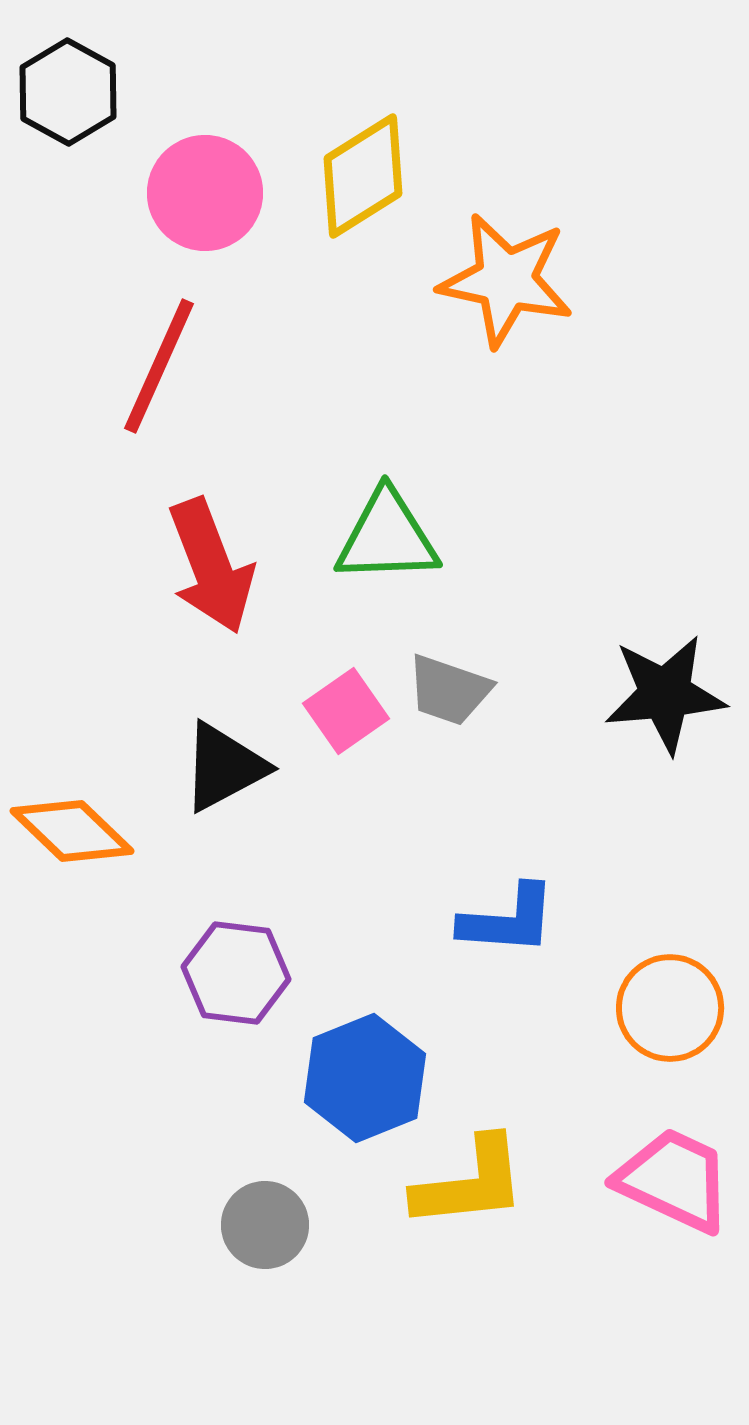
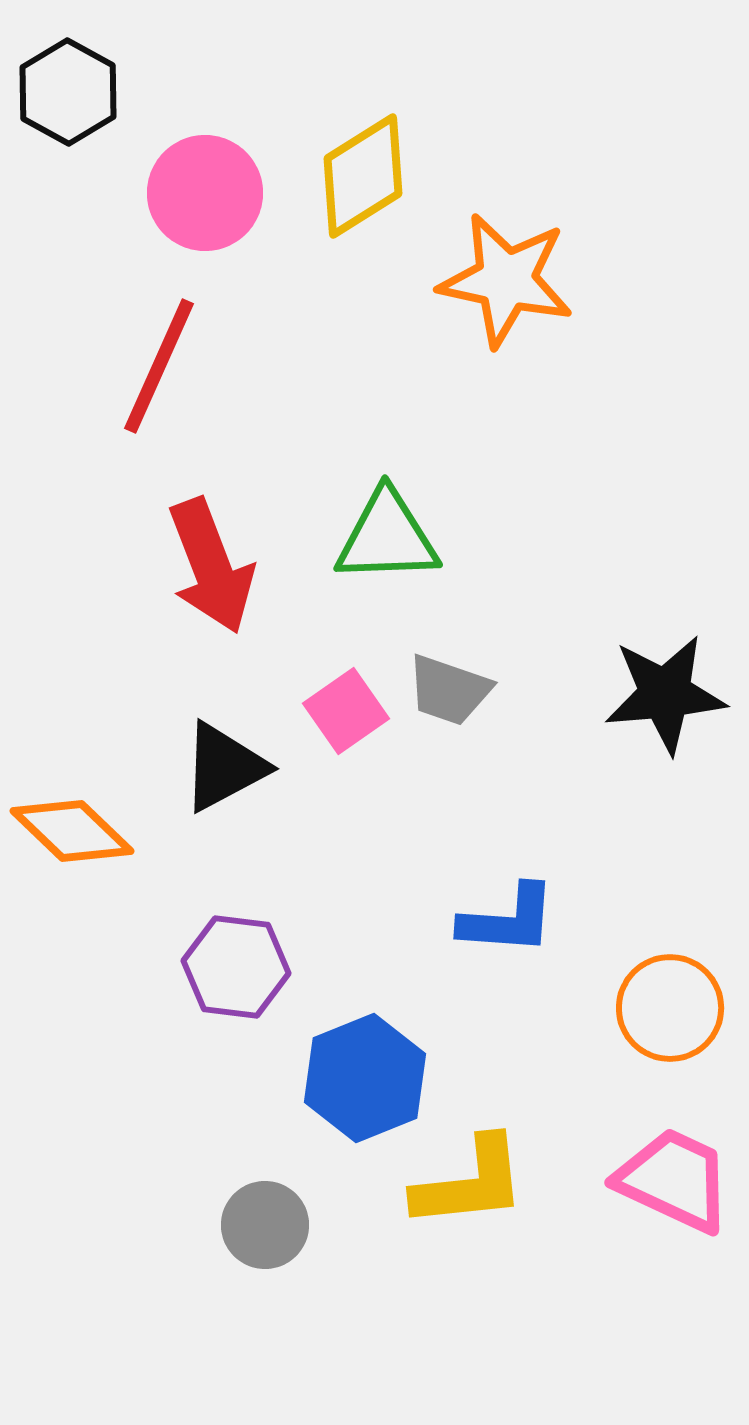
purple hexagon: moved 6 px up
